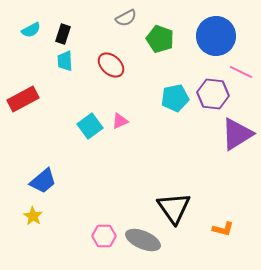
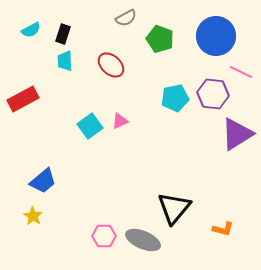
black triangle: rotated 15 degrees clockwise
